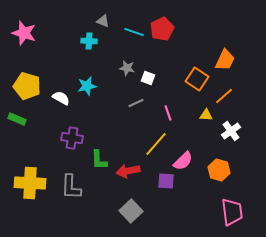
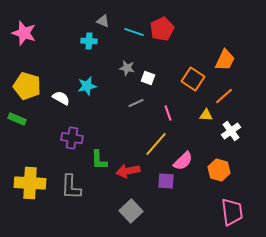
orange square: moved 4 px left
